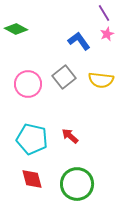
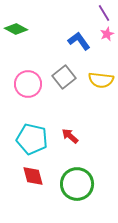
red diamond: moved 1 px right, 3 px up
